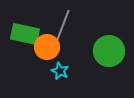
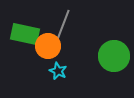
orange circle: moved 1 px right, 1 px up
green circle: moved 5 px right, 5 px down
cyan star: moved 2 px left
